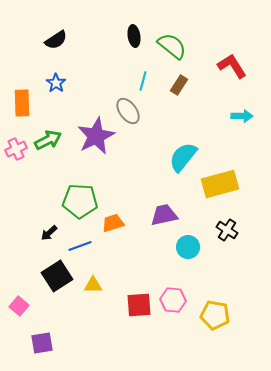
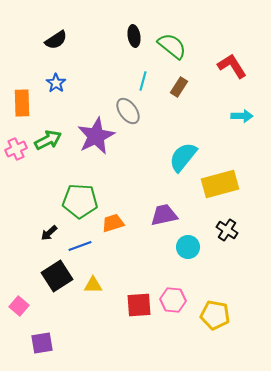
brown rectangle: moved 2 px down
